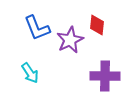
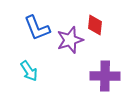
red diamond: moved 2 px left
purple star: rotated 8 degrees clockwise
cyan arrow: moved 1 px left, 2 px up
